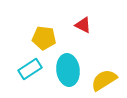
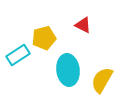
yellow pentagon: rotated 20 degrees counterclockwise
cyan rectangle: moved 12 px left, 14 px up
yellow semicircle: moved 2 px left; rotated 28 degrees counterclockwise
